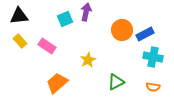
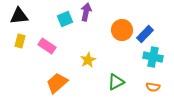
blue rectangle: rotated 18 degrees counterclockwise
yellow rectangle: rotated 56 degrees clockwise
